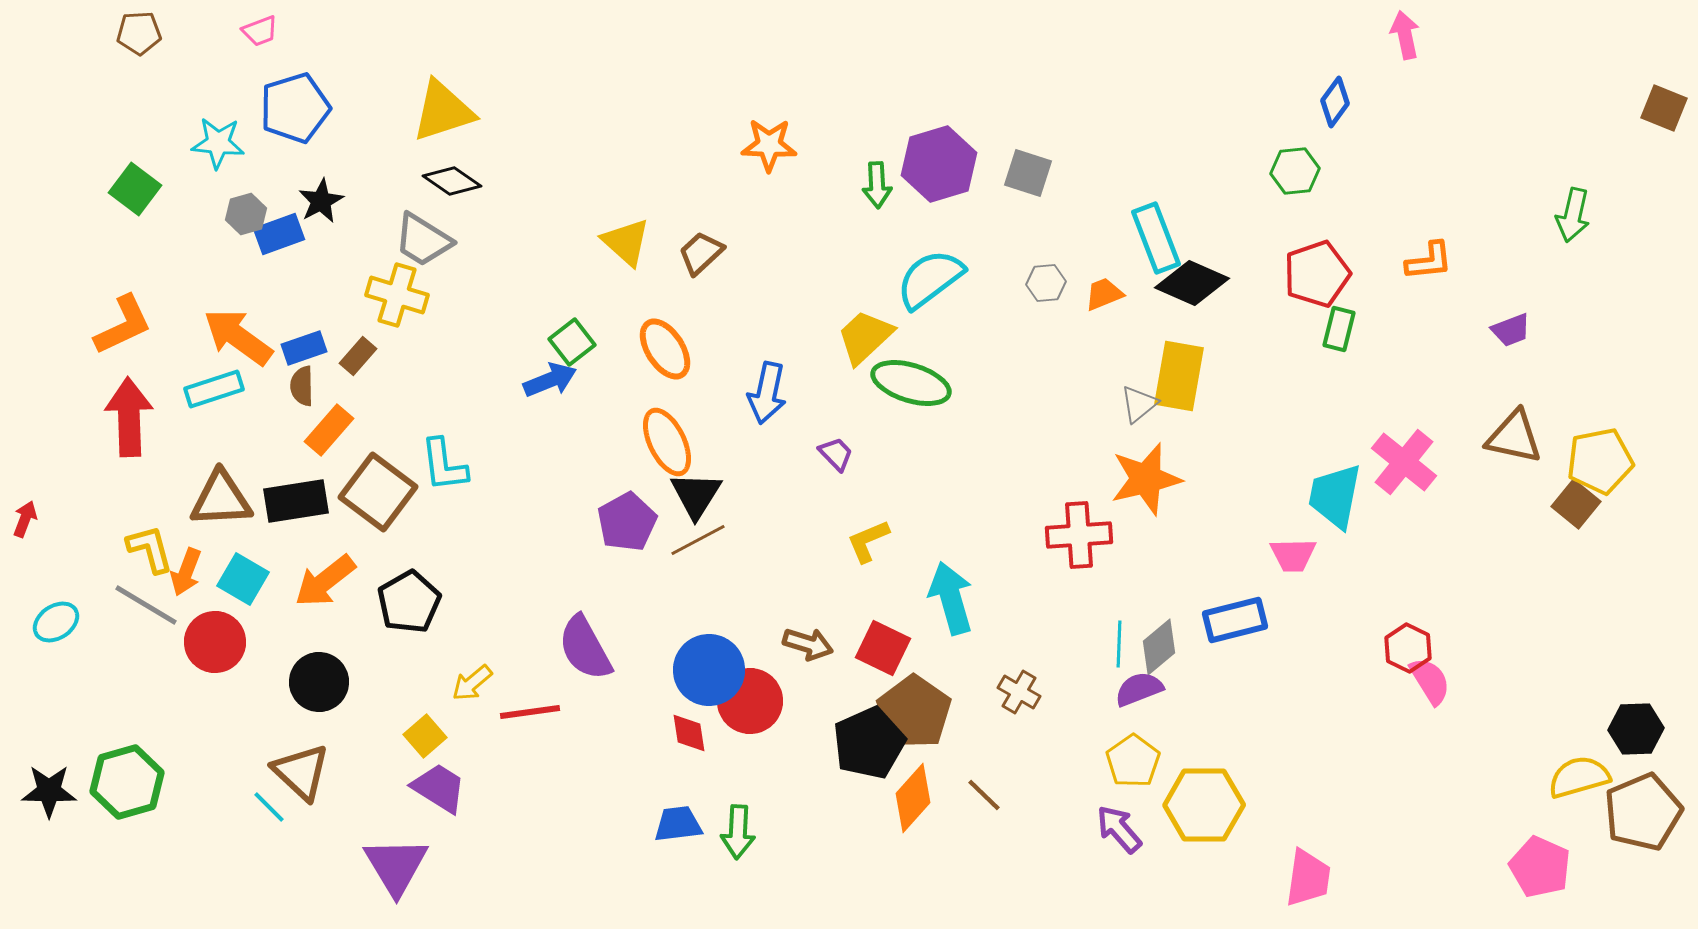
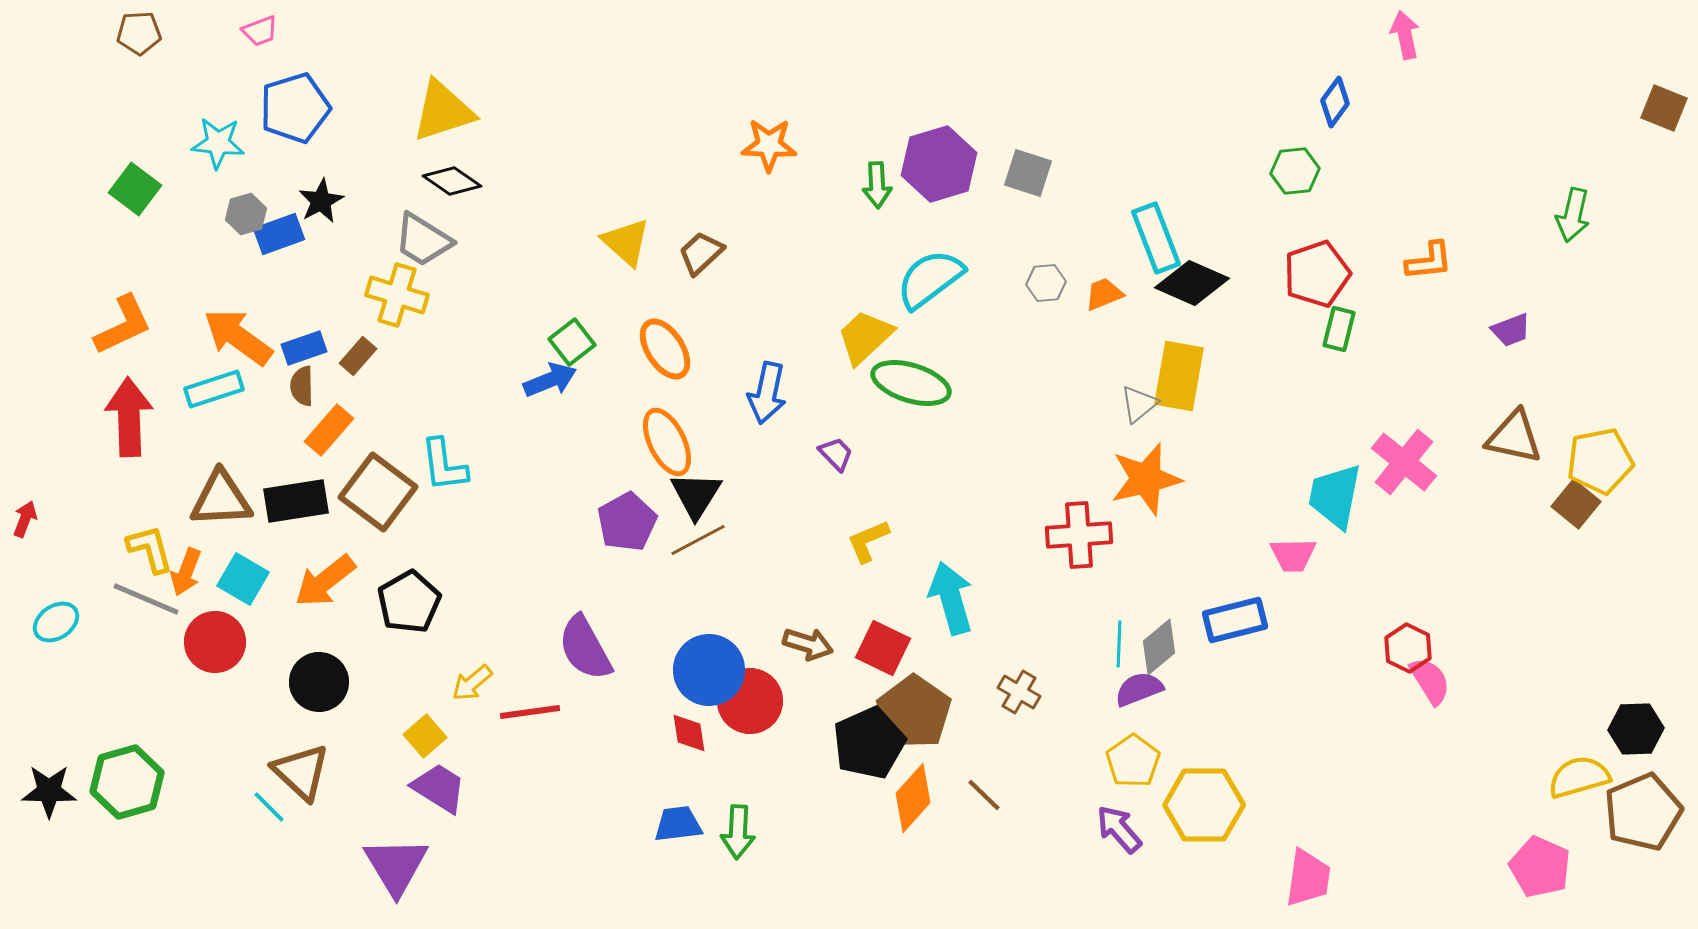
gray line at (146, 605): moved 6 px up; rotated 8 degrees counterclockwise
